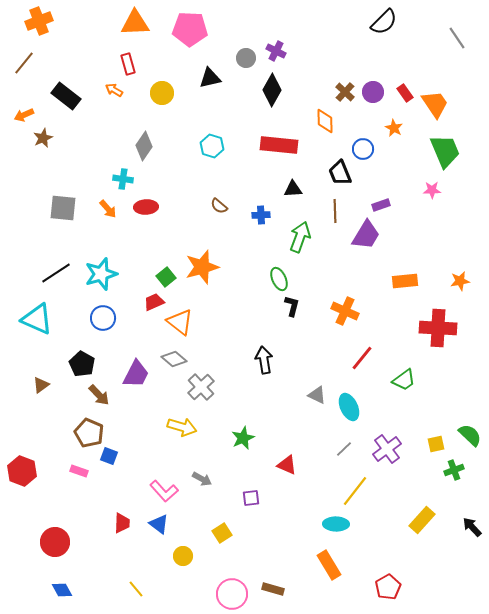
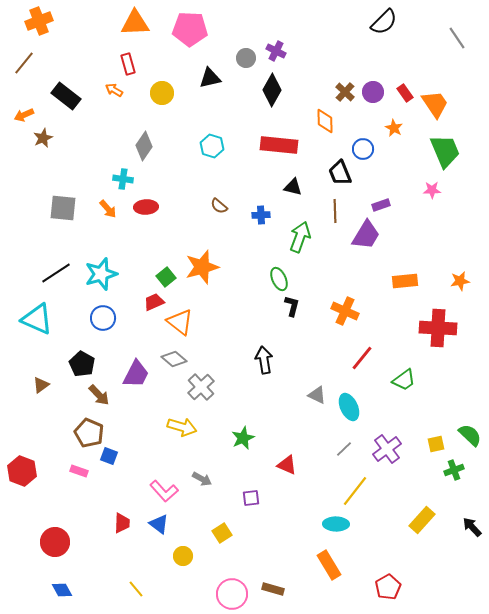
black triangle at (293, 189): moved 2 px up; rotated 18 degrees clockwise
